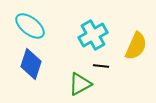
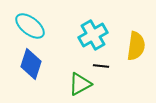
yellow semicircle: rotated 16 degrees counterclockwise
